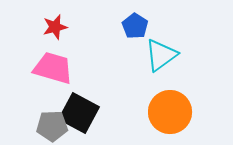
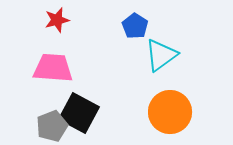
red star: moved 2 px right, 7 px up
pink trapezoid: rotated 12 degrees counterclockwise
gray pentagon: rotated 20 degrees counterclockwise
